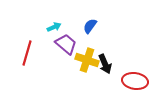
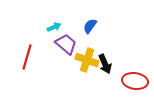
red line: moved 4 px down
